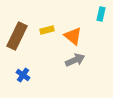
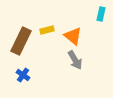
brown rectangle: moved 4 px right, 5 px down
gray arrow: rotated 84 degrees clockwise
